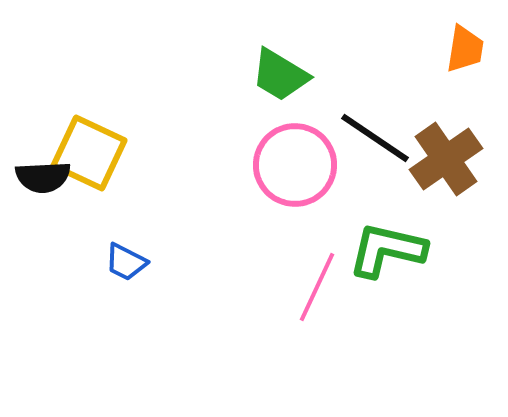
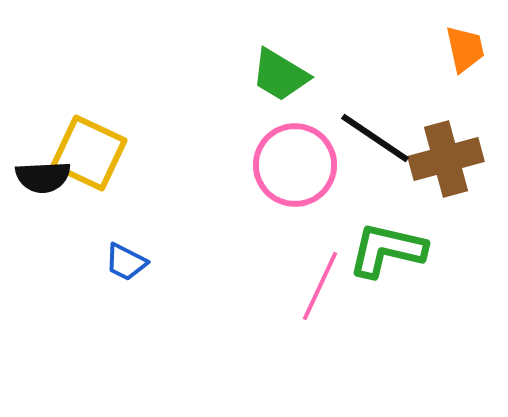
orange trapezoid: rotated 21 degrees counterclockwise
brown cross: rotated 20 degrees clockwise
pink line: moved 3 px right, 1 px up
